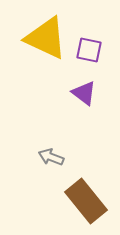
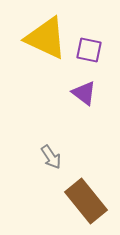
gray arrow: rotated 145 degrees counterclockwise
